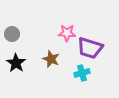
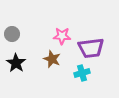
pink star: moved 5 px left, 3 px down
purple trapezoid: moved 1 px right; rotated 24 degrees counterclockwise
brown star: moved 1 px right
